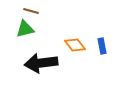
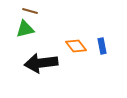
brown line: moved 1 px left
orange diamond: moved 1 px right, 1 px down
